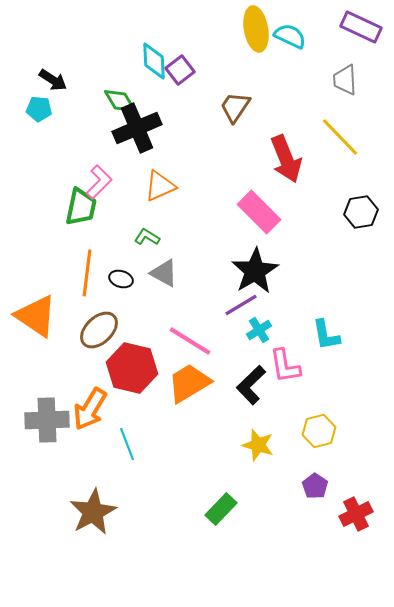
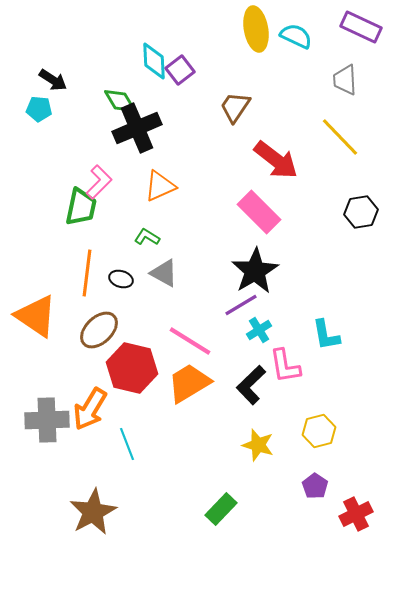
cyan semicircle at (290, 36): moved 6 px right
red arrow at (286, 159): moved 10 px left, 1 px down; rotated 30 degrees counterclockwise
